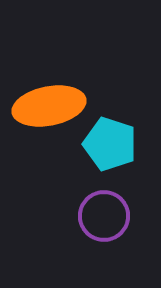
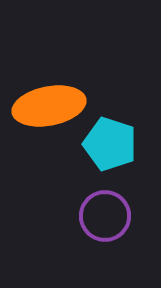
purple circle: moved 1 px right
